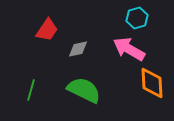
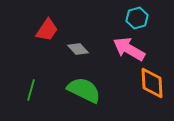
gray diamond: rotated 60 degrees clockwise
